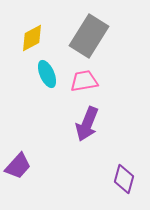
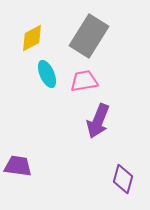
purple arrow: moved 11 px right, 3 px up
purple trapezoid: rotated 124 degrees counterclockwise
purple diamond: moved 1 px left
